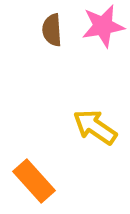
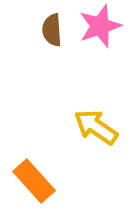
pink star: moved 3 px left; rotated 9 degrees counterclockwise
yellow arrow: moved 1 px right
